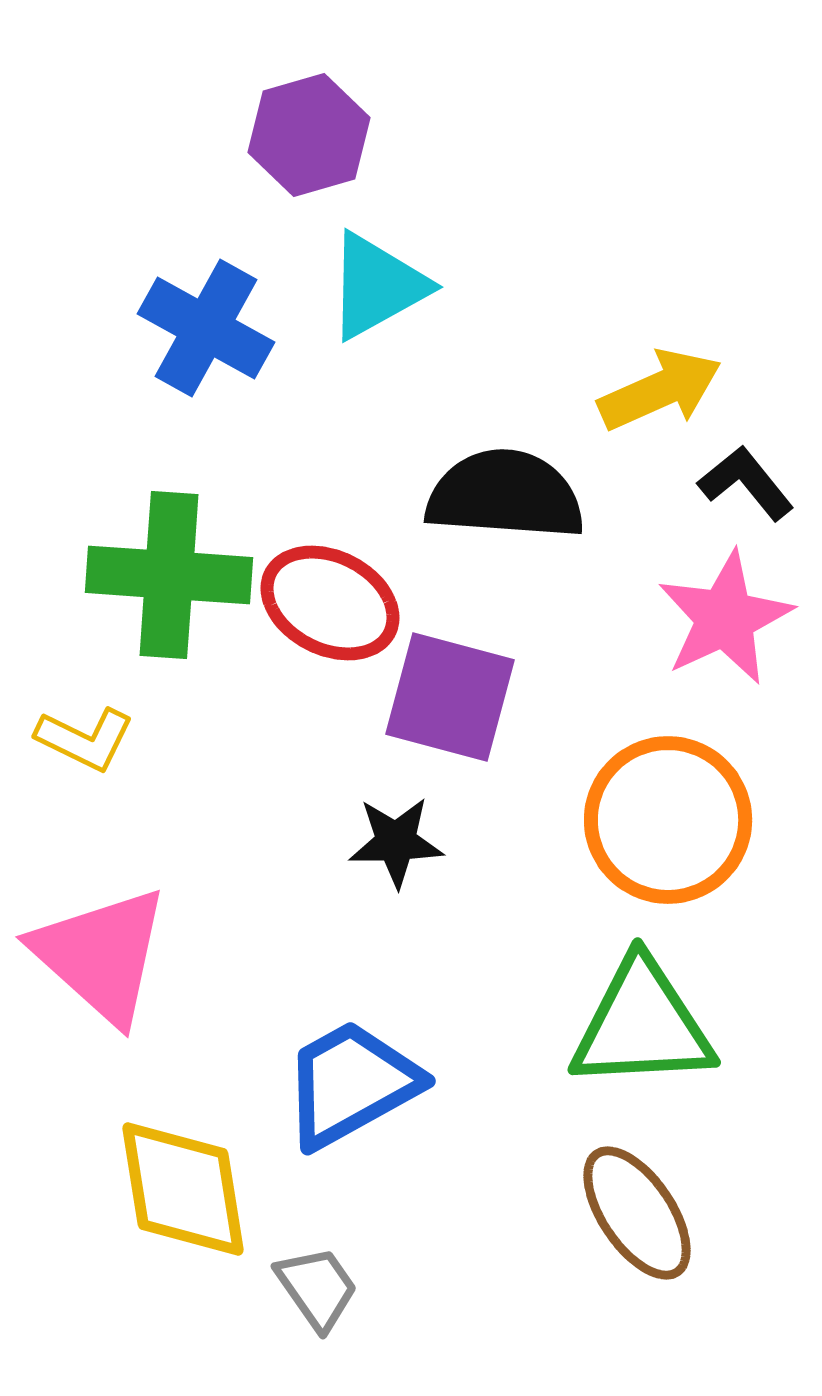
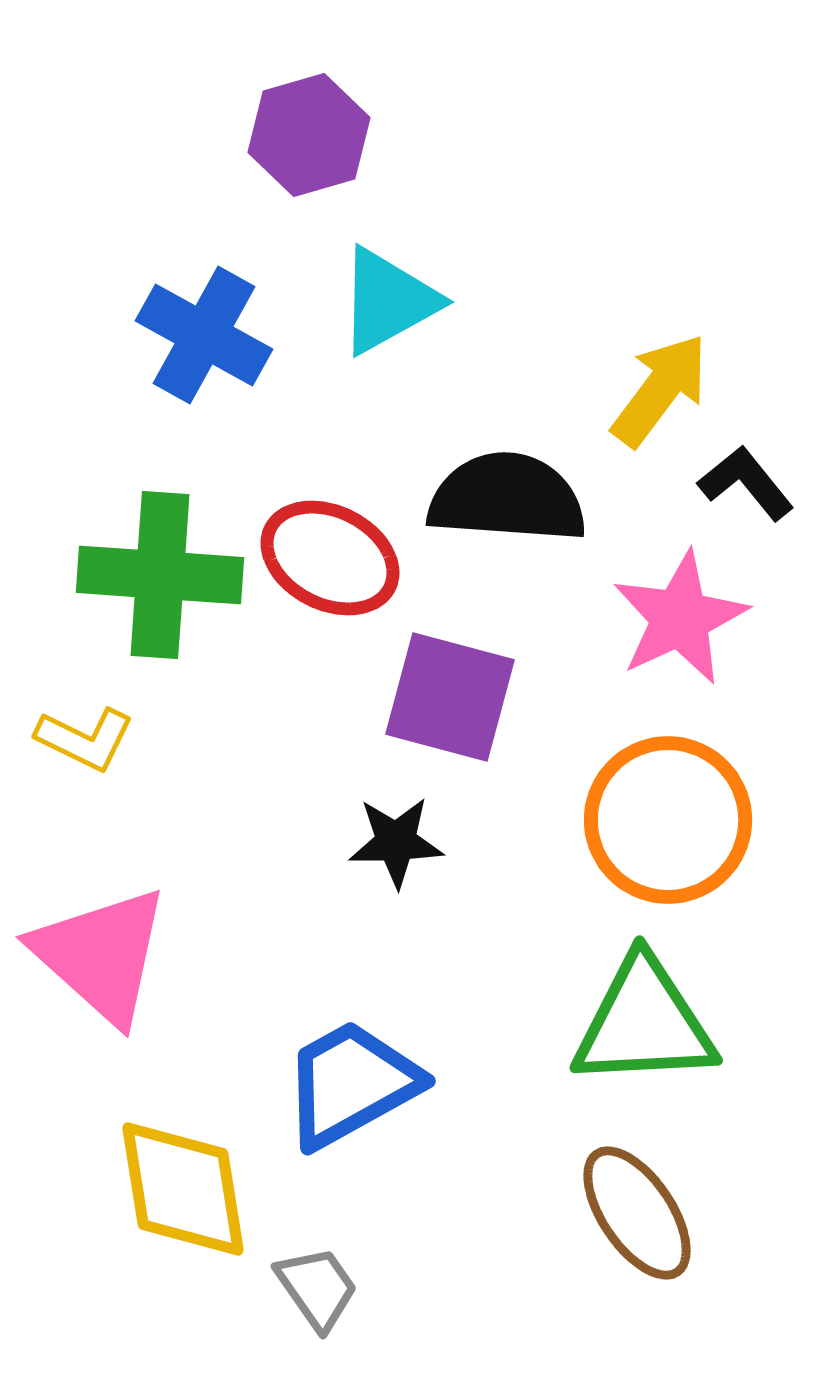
cyan triangle: moved 11 px right, 15 px down
blue cross: moved 2 px left, 7 px down
yellow arrow: rotated 29 degrees counterclockwise
black semicircle: moved 2 px right, 3 px down
green cross: moved 9 px left
red ellipse: moved 45 px up
pink star: moved 45 px left
green triangle: moved 2 px right, 2 px up
